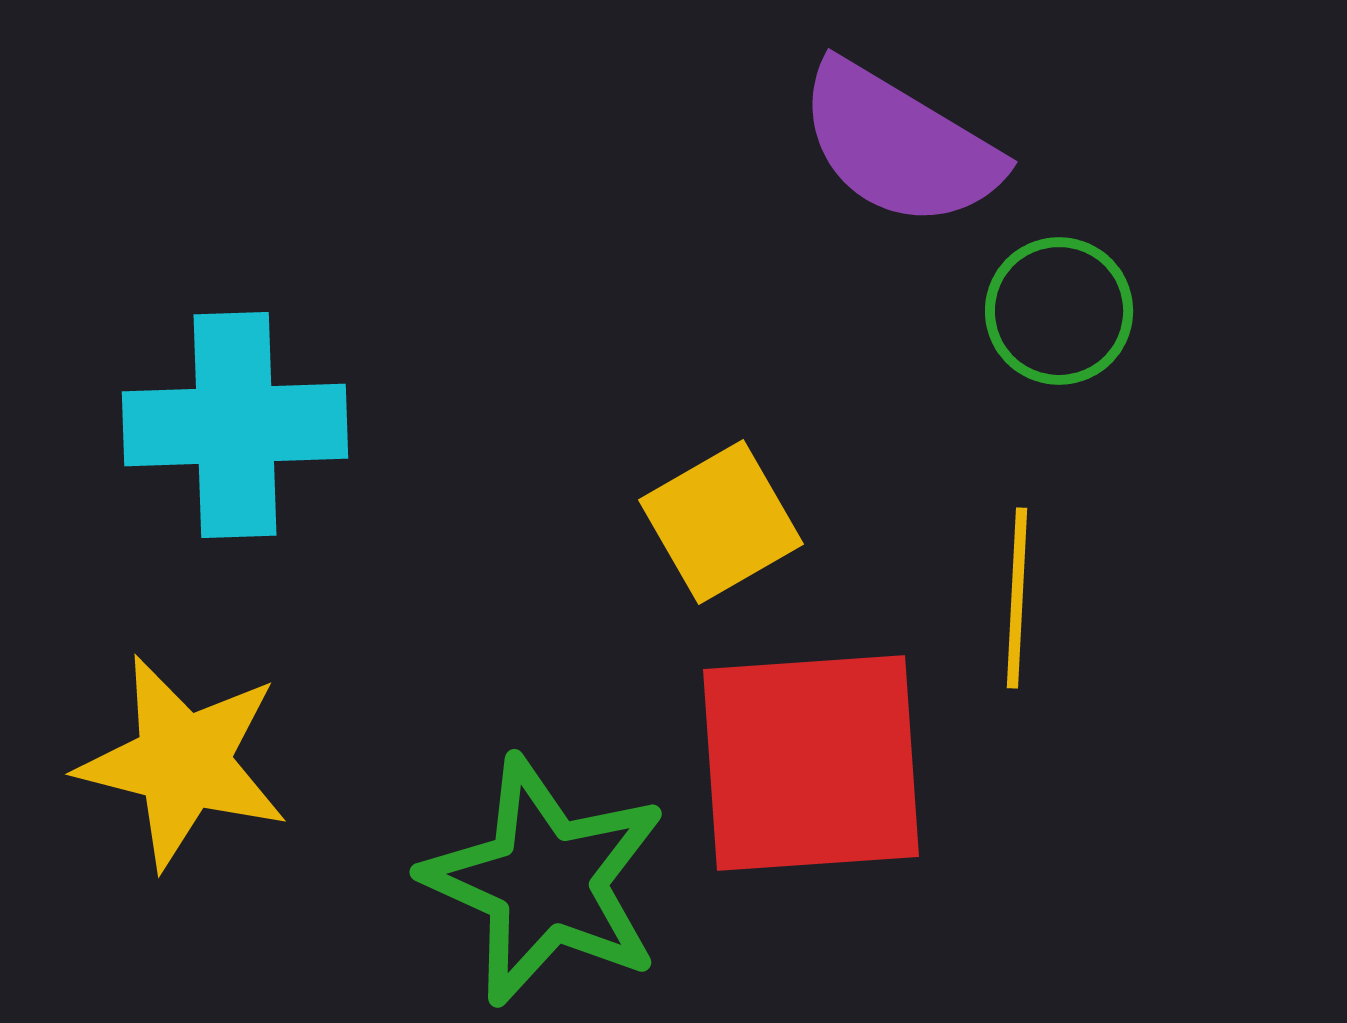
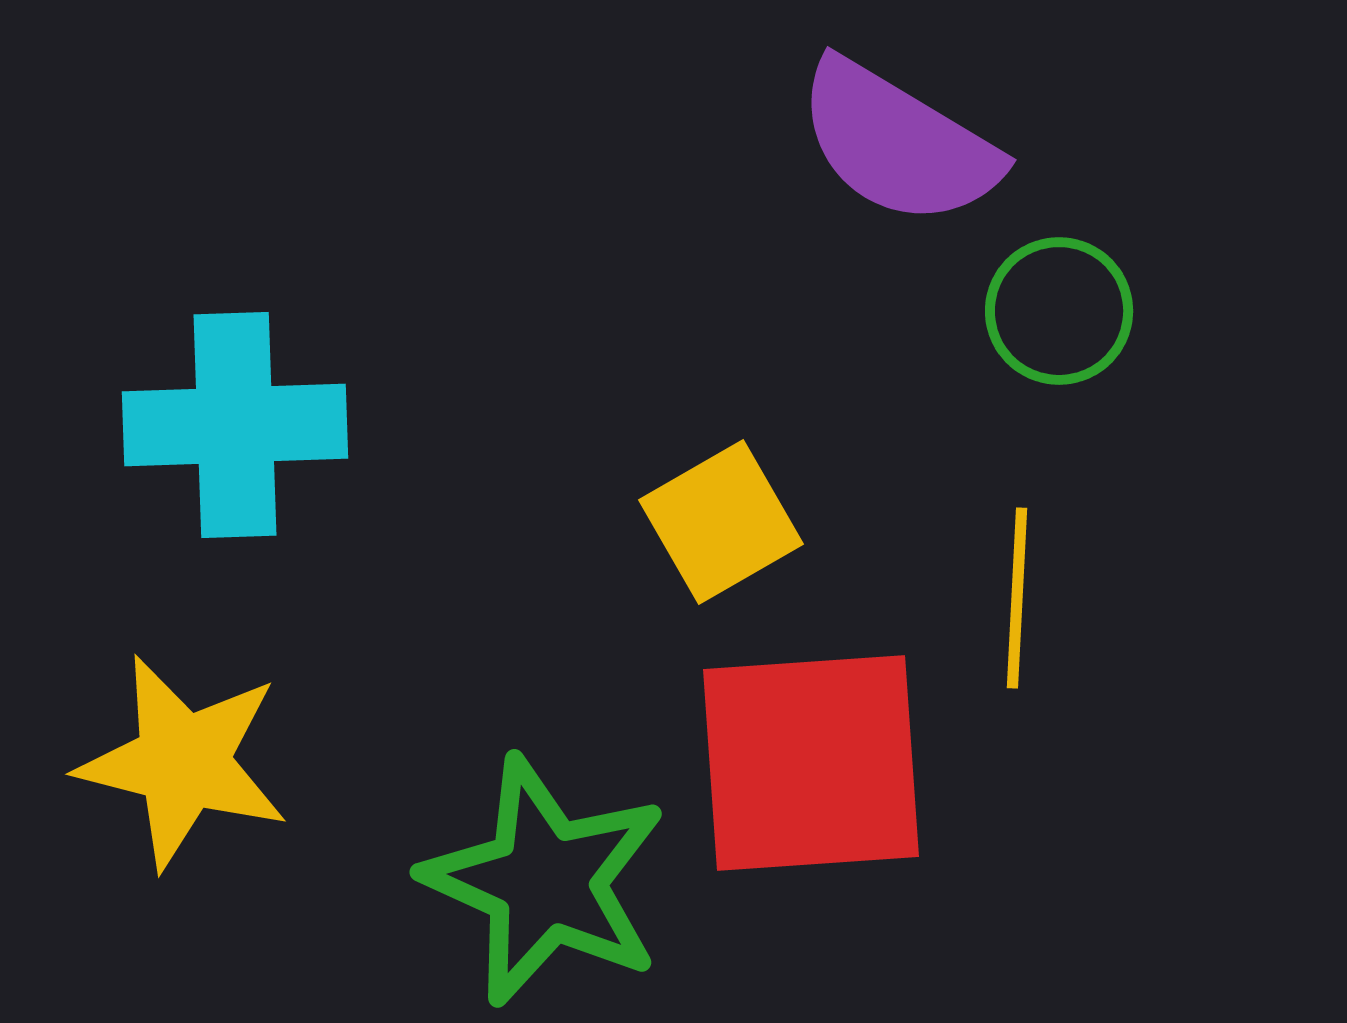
purple semicircle: moved 1 px left, 2 px up
